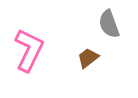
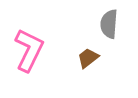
gray semicircle: rotated 24 degrees clockwise
